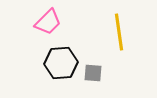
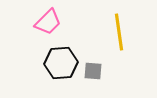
gray square: moved 2 px up
